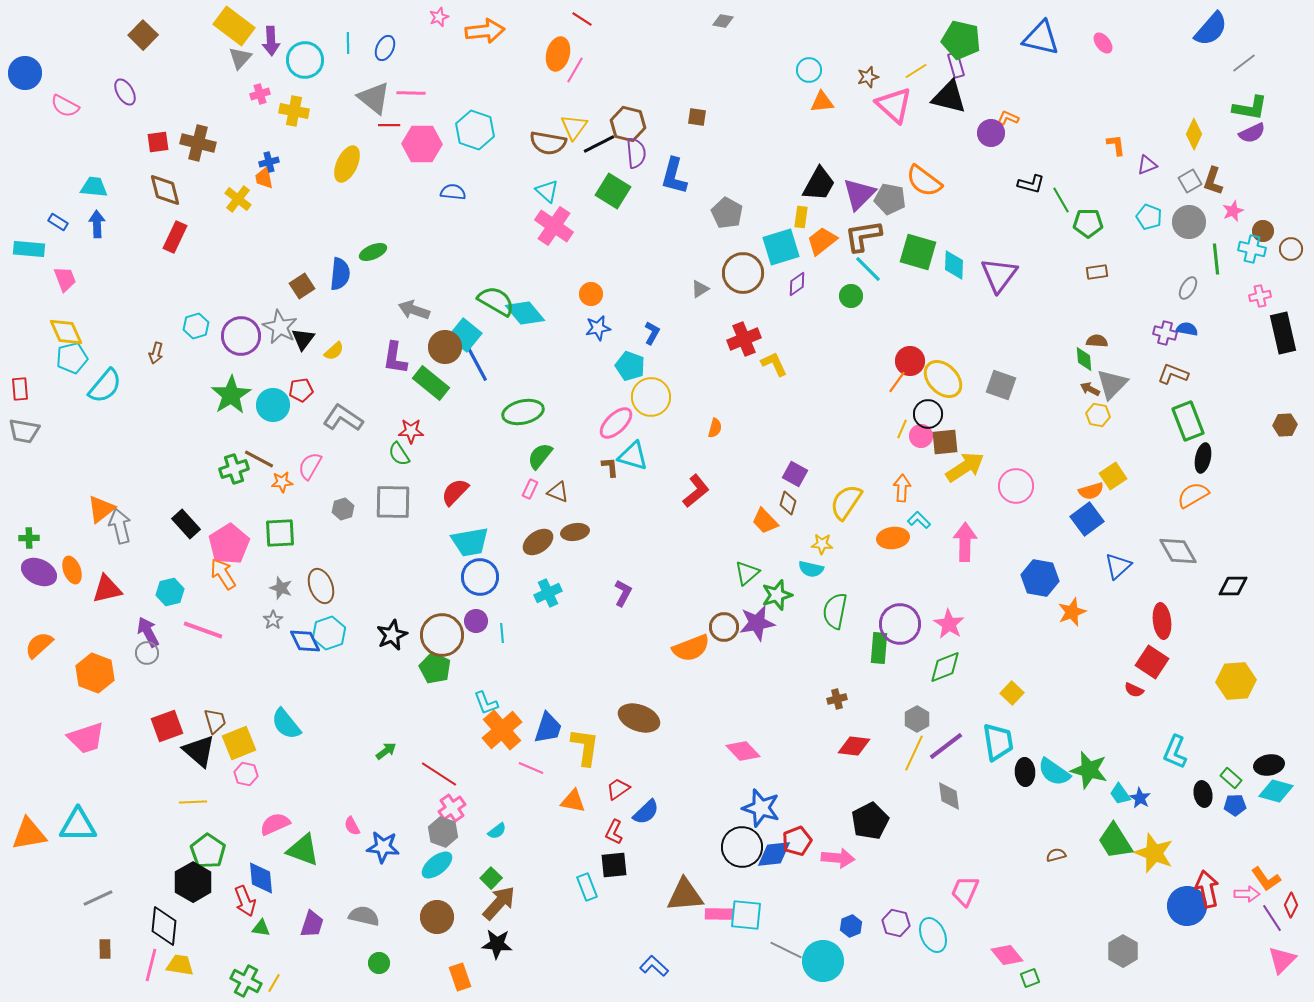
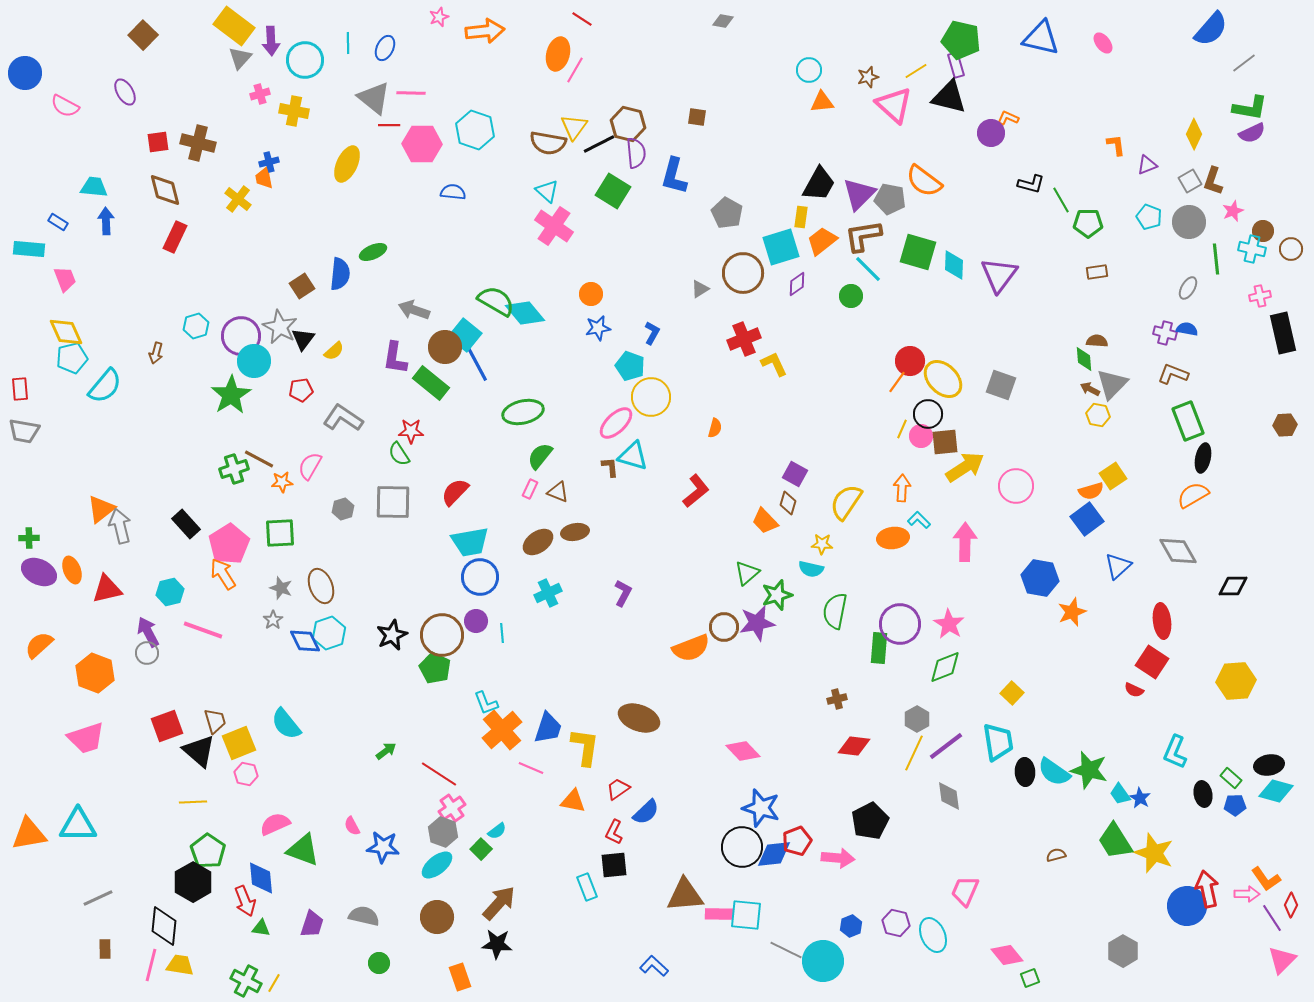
blue arrow at (97, 224): moved 9 px right, 3 px up
cyan circle at (273, 405): moved 19 px left, 44 px up
green square at (491, 878): moved 10 px left, 29 px up
